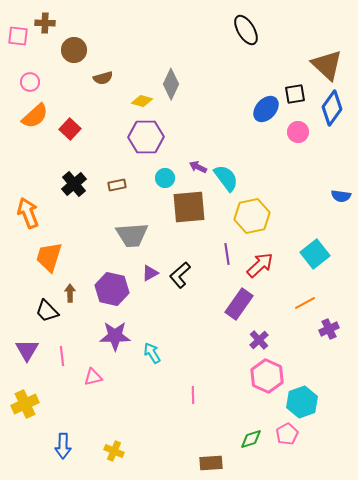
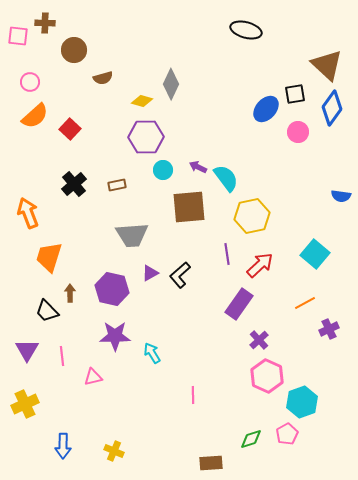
black ellipse at (246, 30): rotated 44 degrees counterclockwise
cyan circle at (165, 178): moved 2 px left, 8 px up
cyan square at (315, 254): rotated 12 degrees counterclockwise
